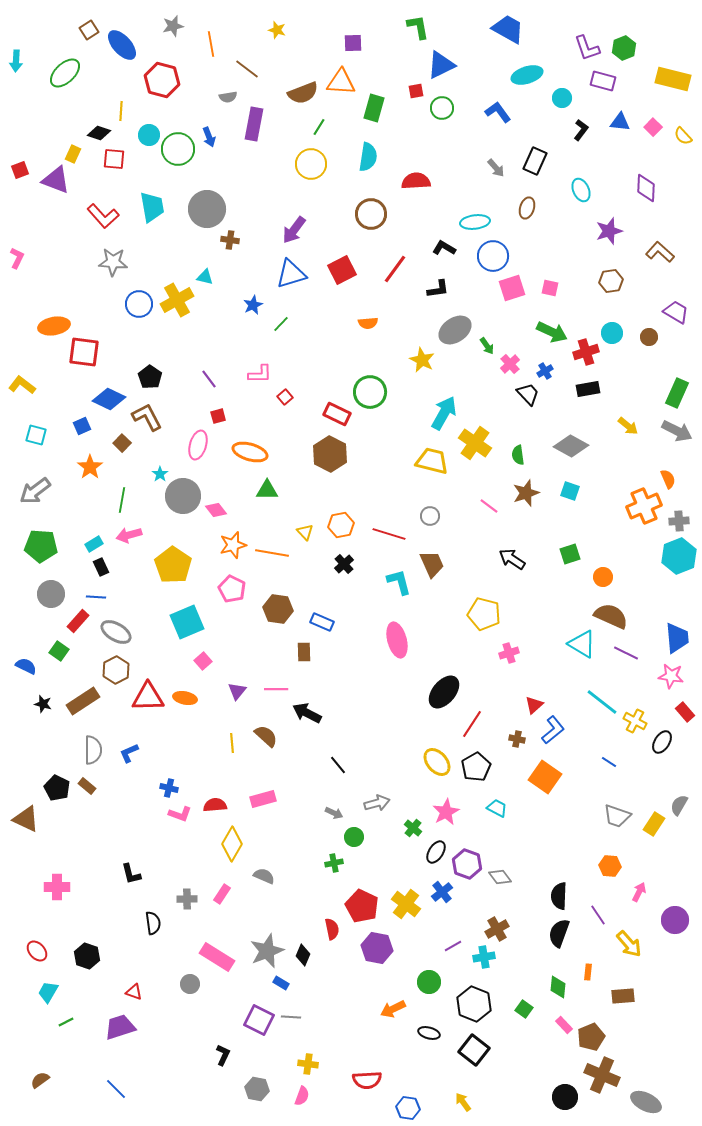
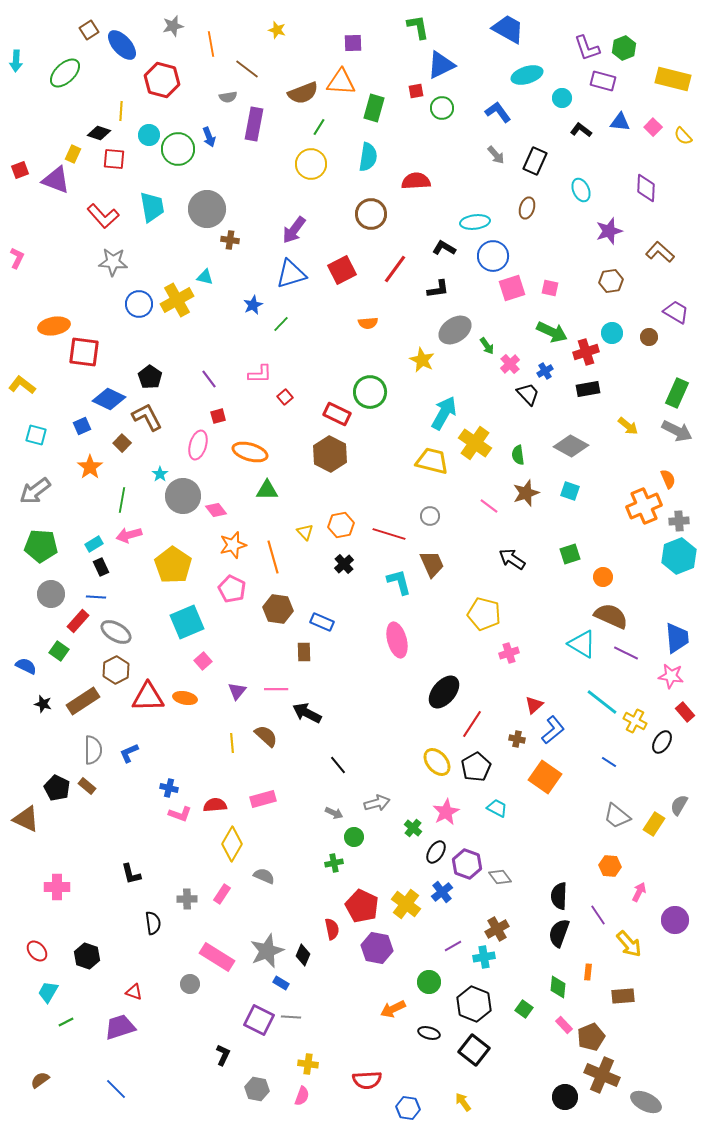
black L-shape at (581, 130): rotated 90 degrees counterclockwise
gray arrow at (496, 168): moved 13 px up
orange line at (272, 553): moved 1 px right, 4 px down; rotated 64 degrees clockwise
gray trapezoid at (617, 816): rotated 20 degrees clockwise
